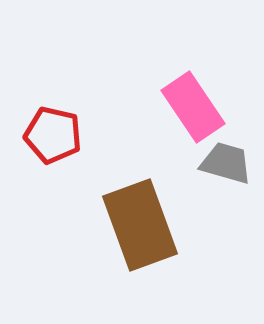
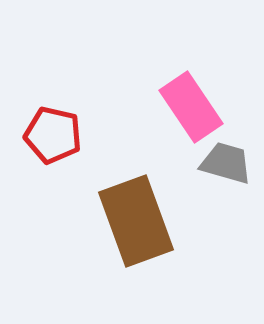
pink rectangle: moved 2 px left
brown rectangle: moved 4 px left, 4 px up
